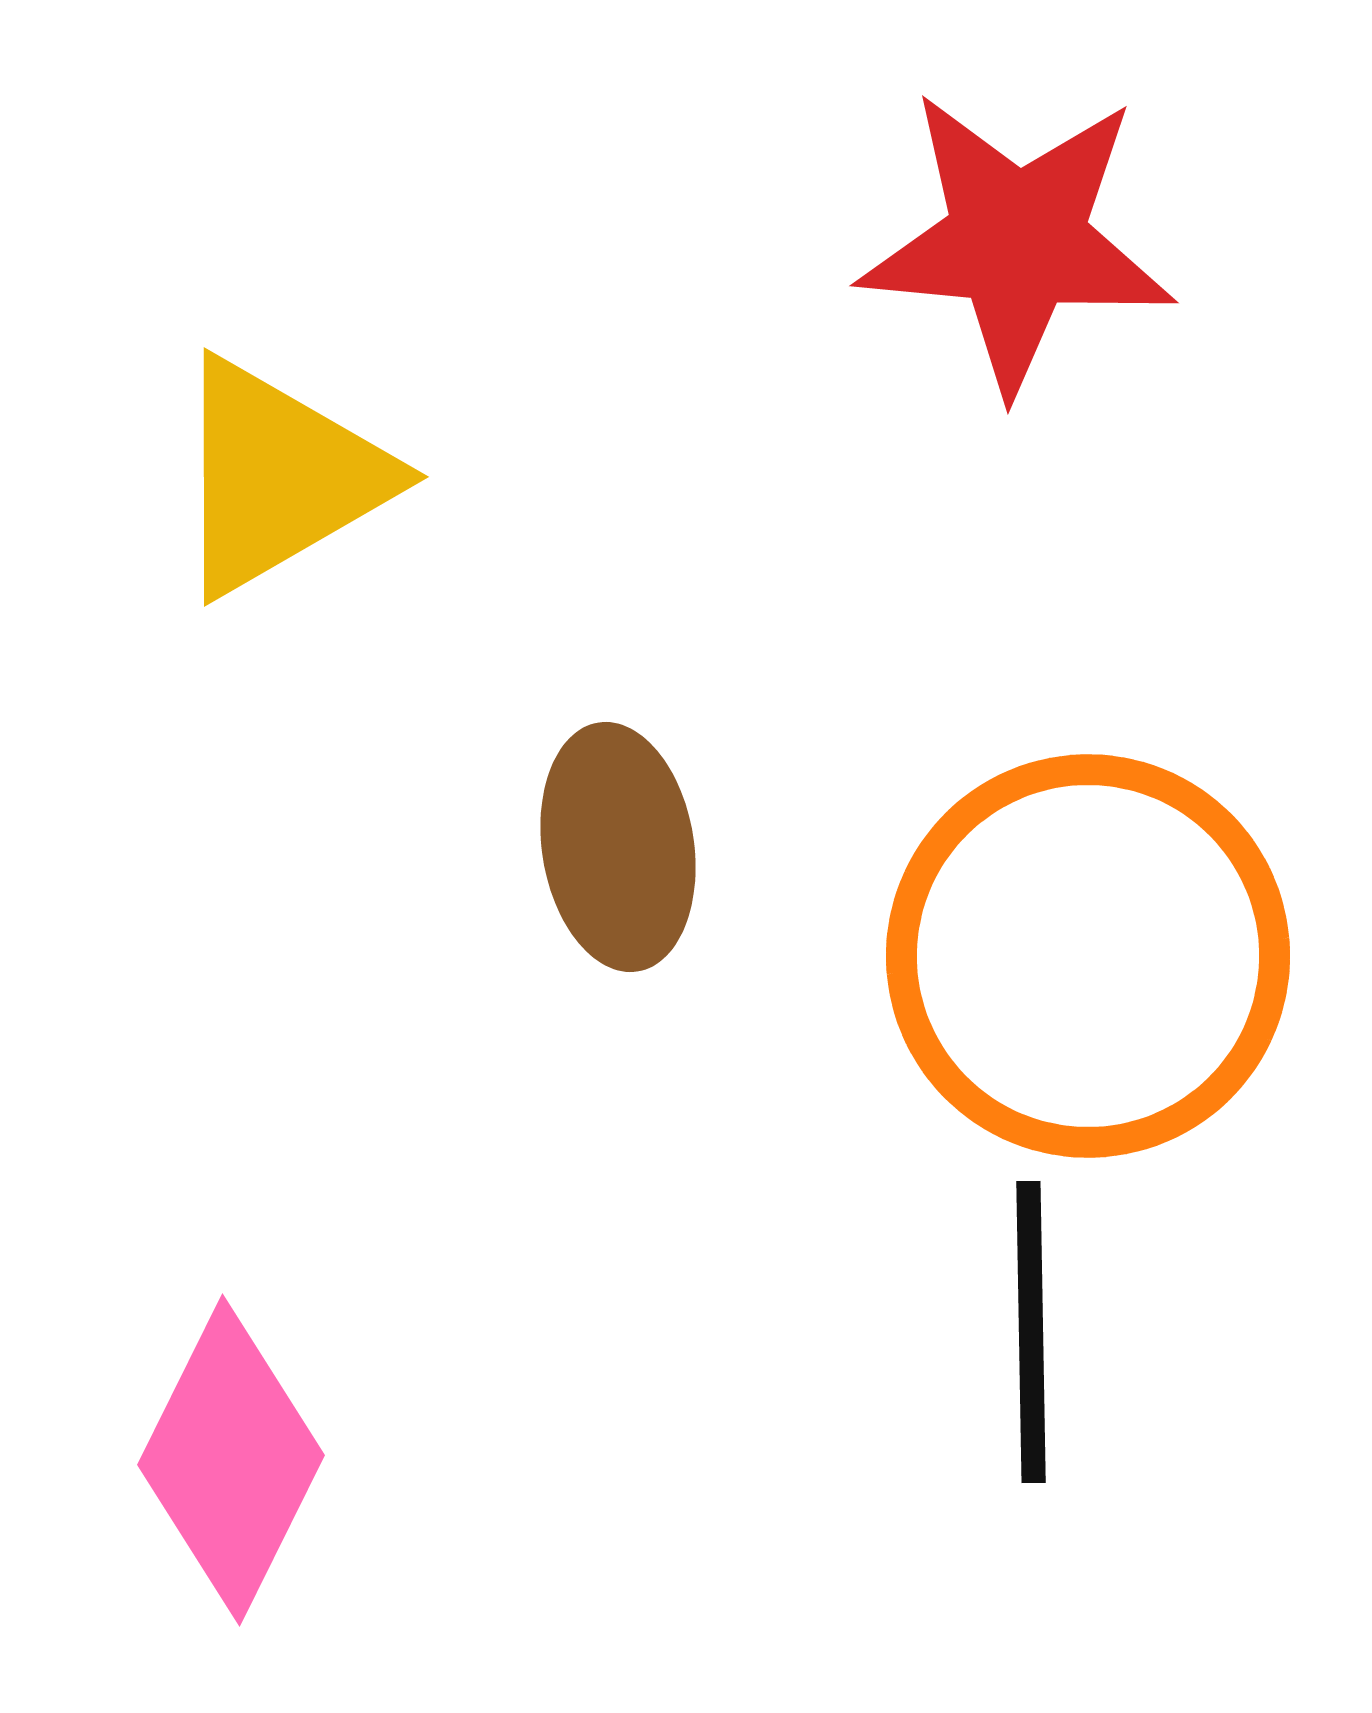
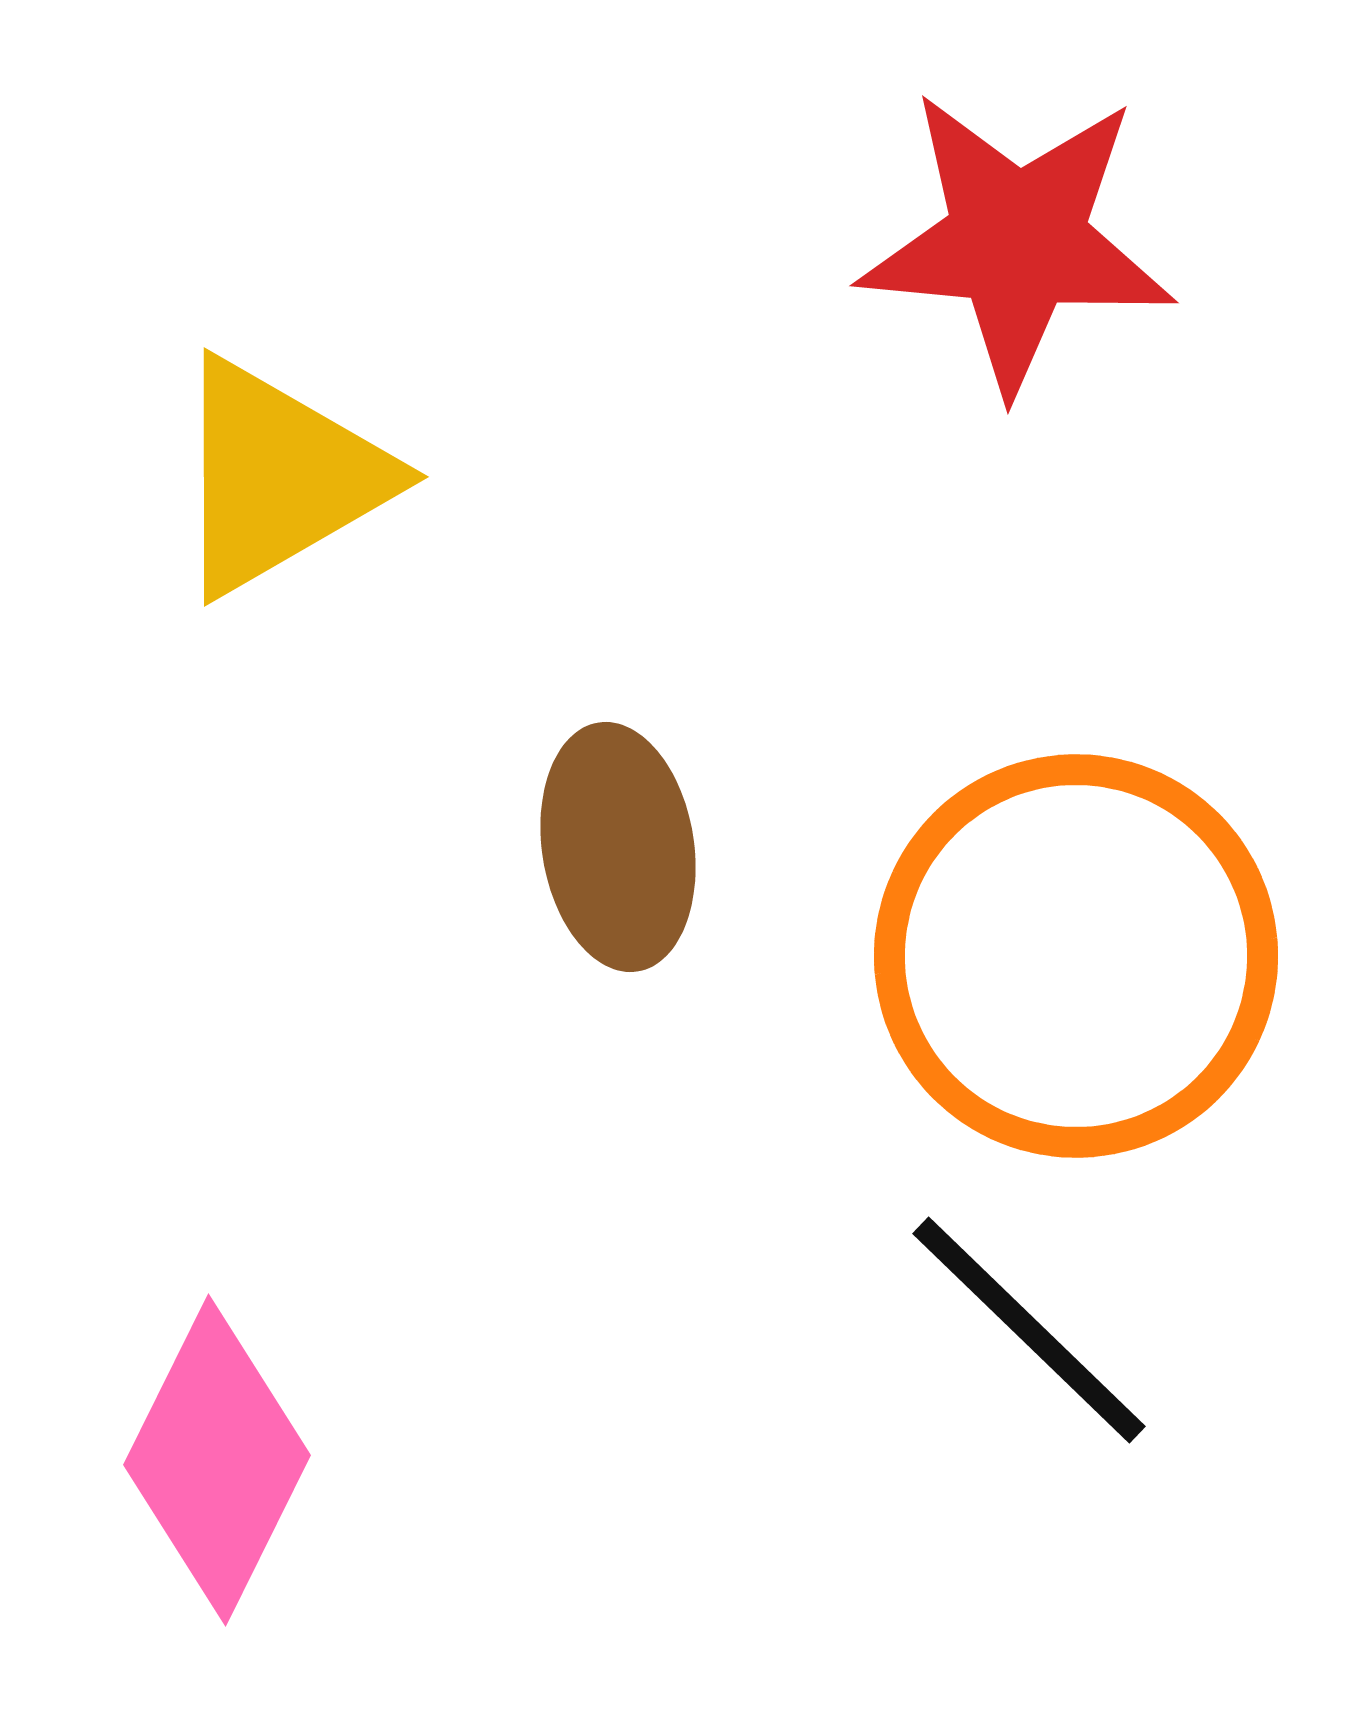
orange circle: moved 12 px left
black line: moved 2 px left, 2 px up; rotated 45 degrees counterclockwise
pink diamond: moved 14 px left
